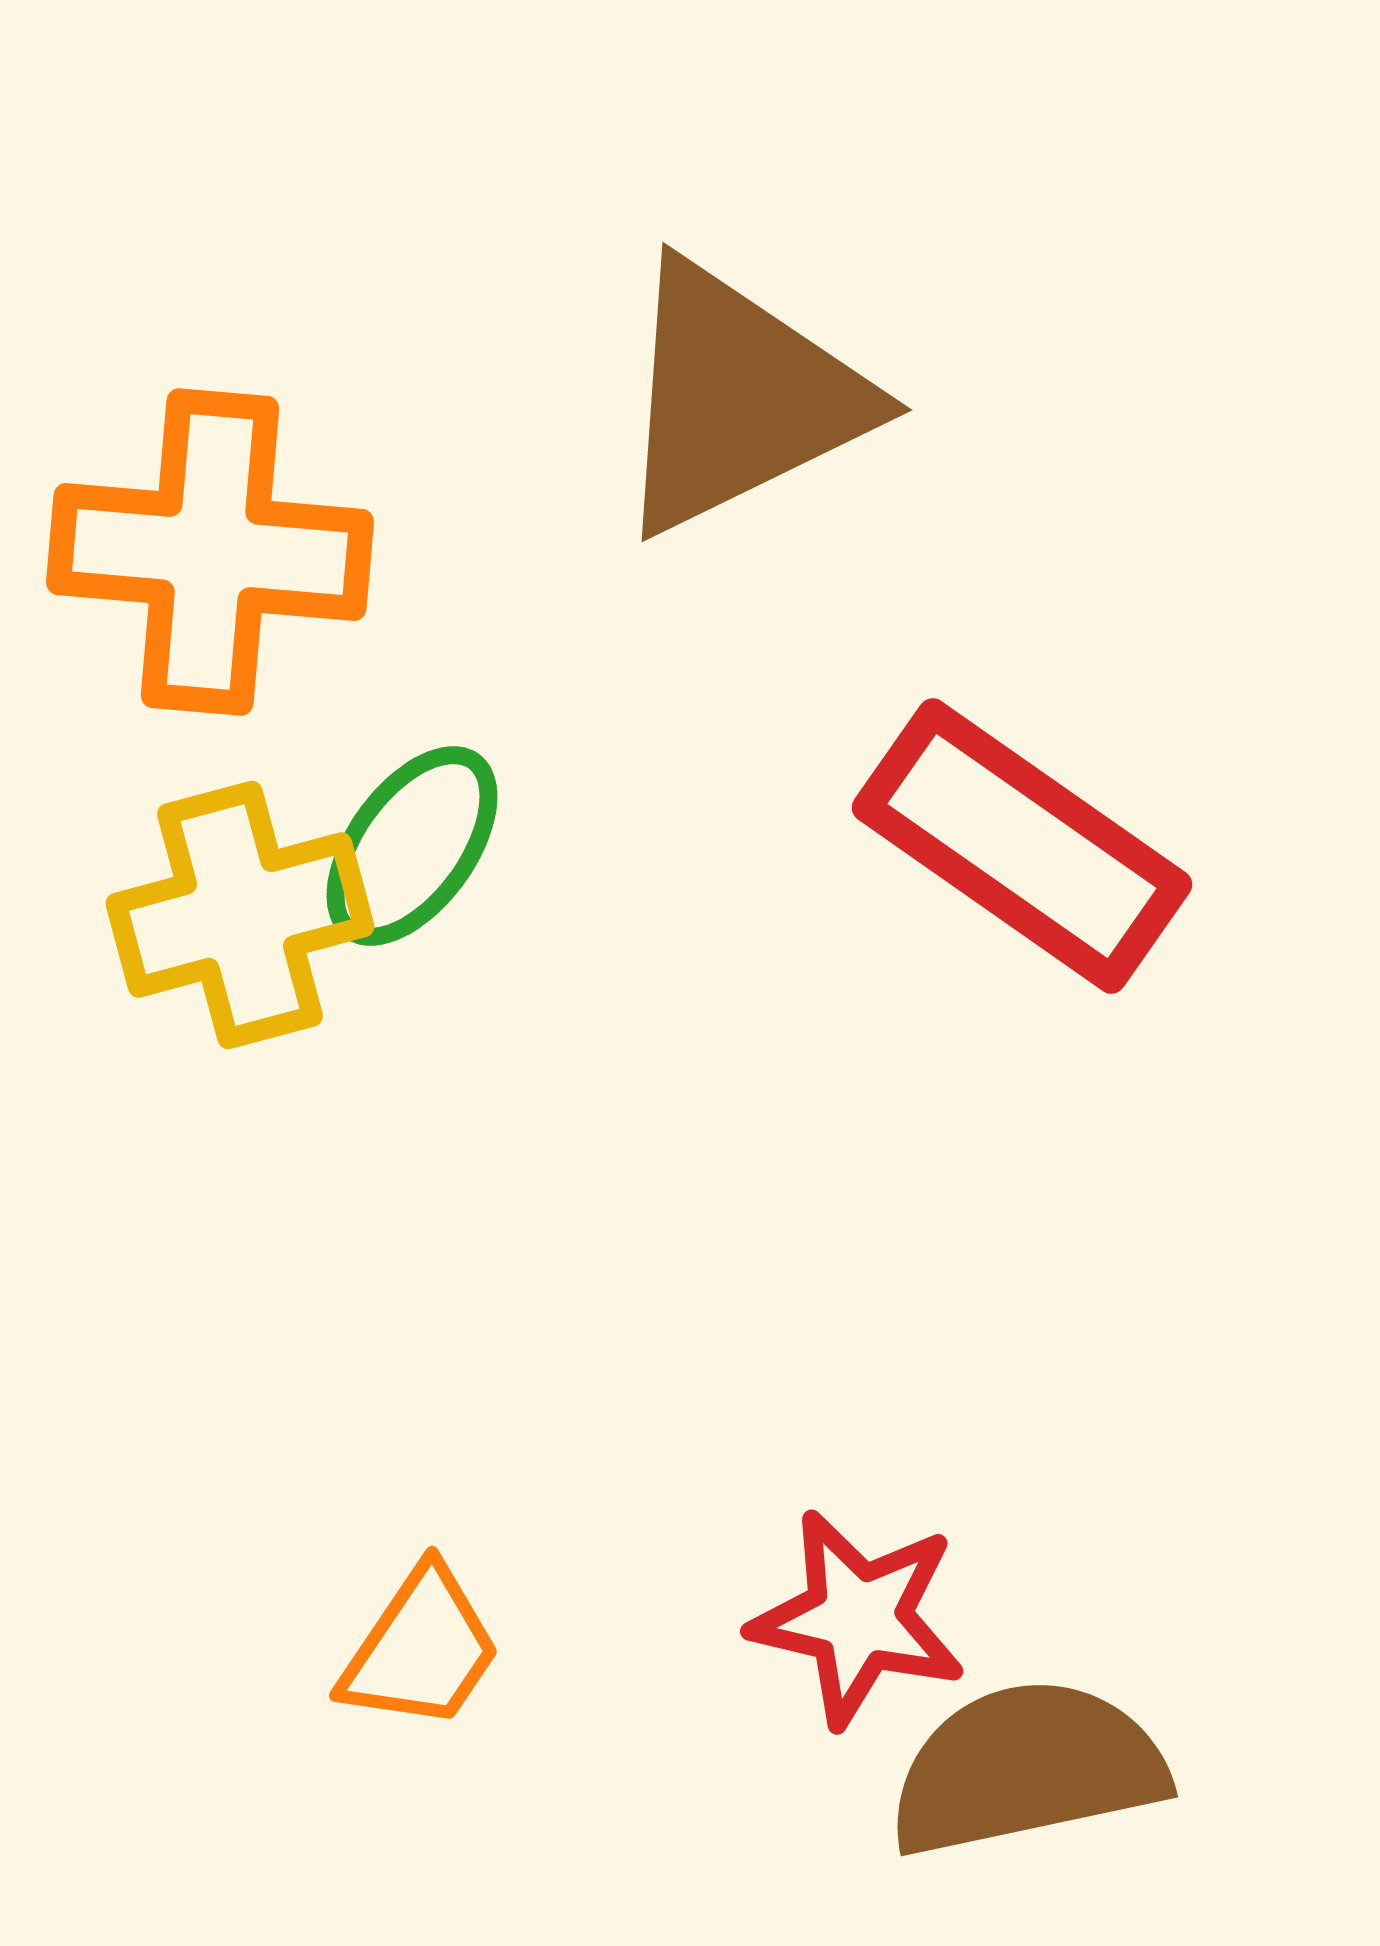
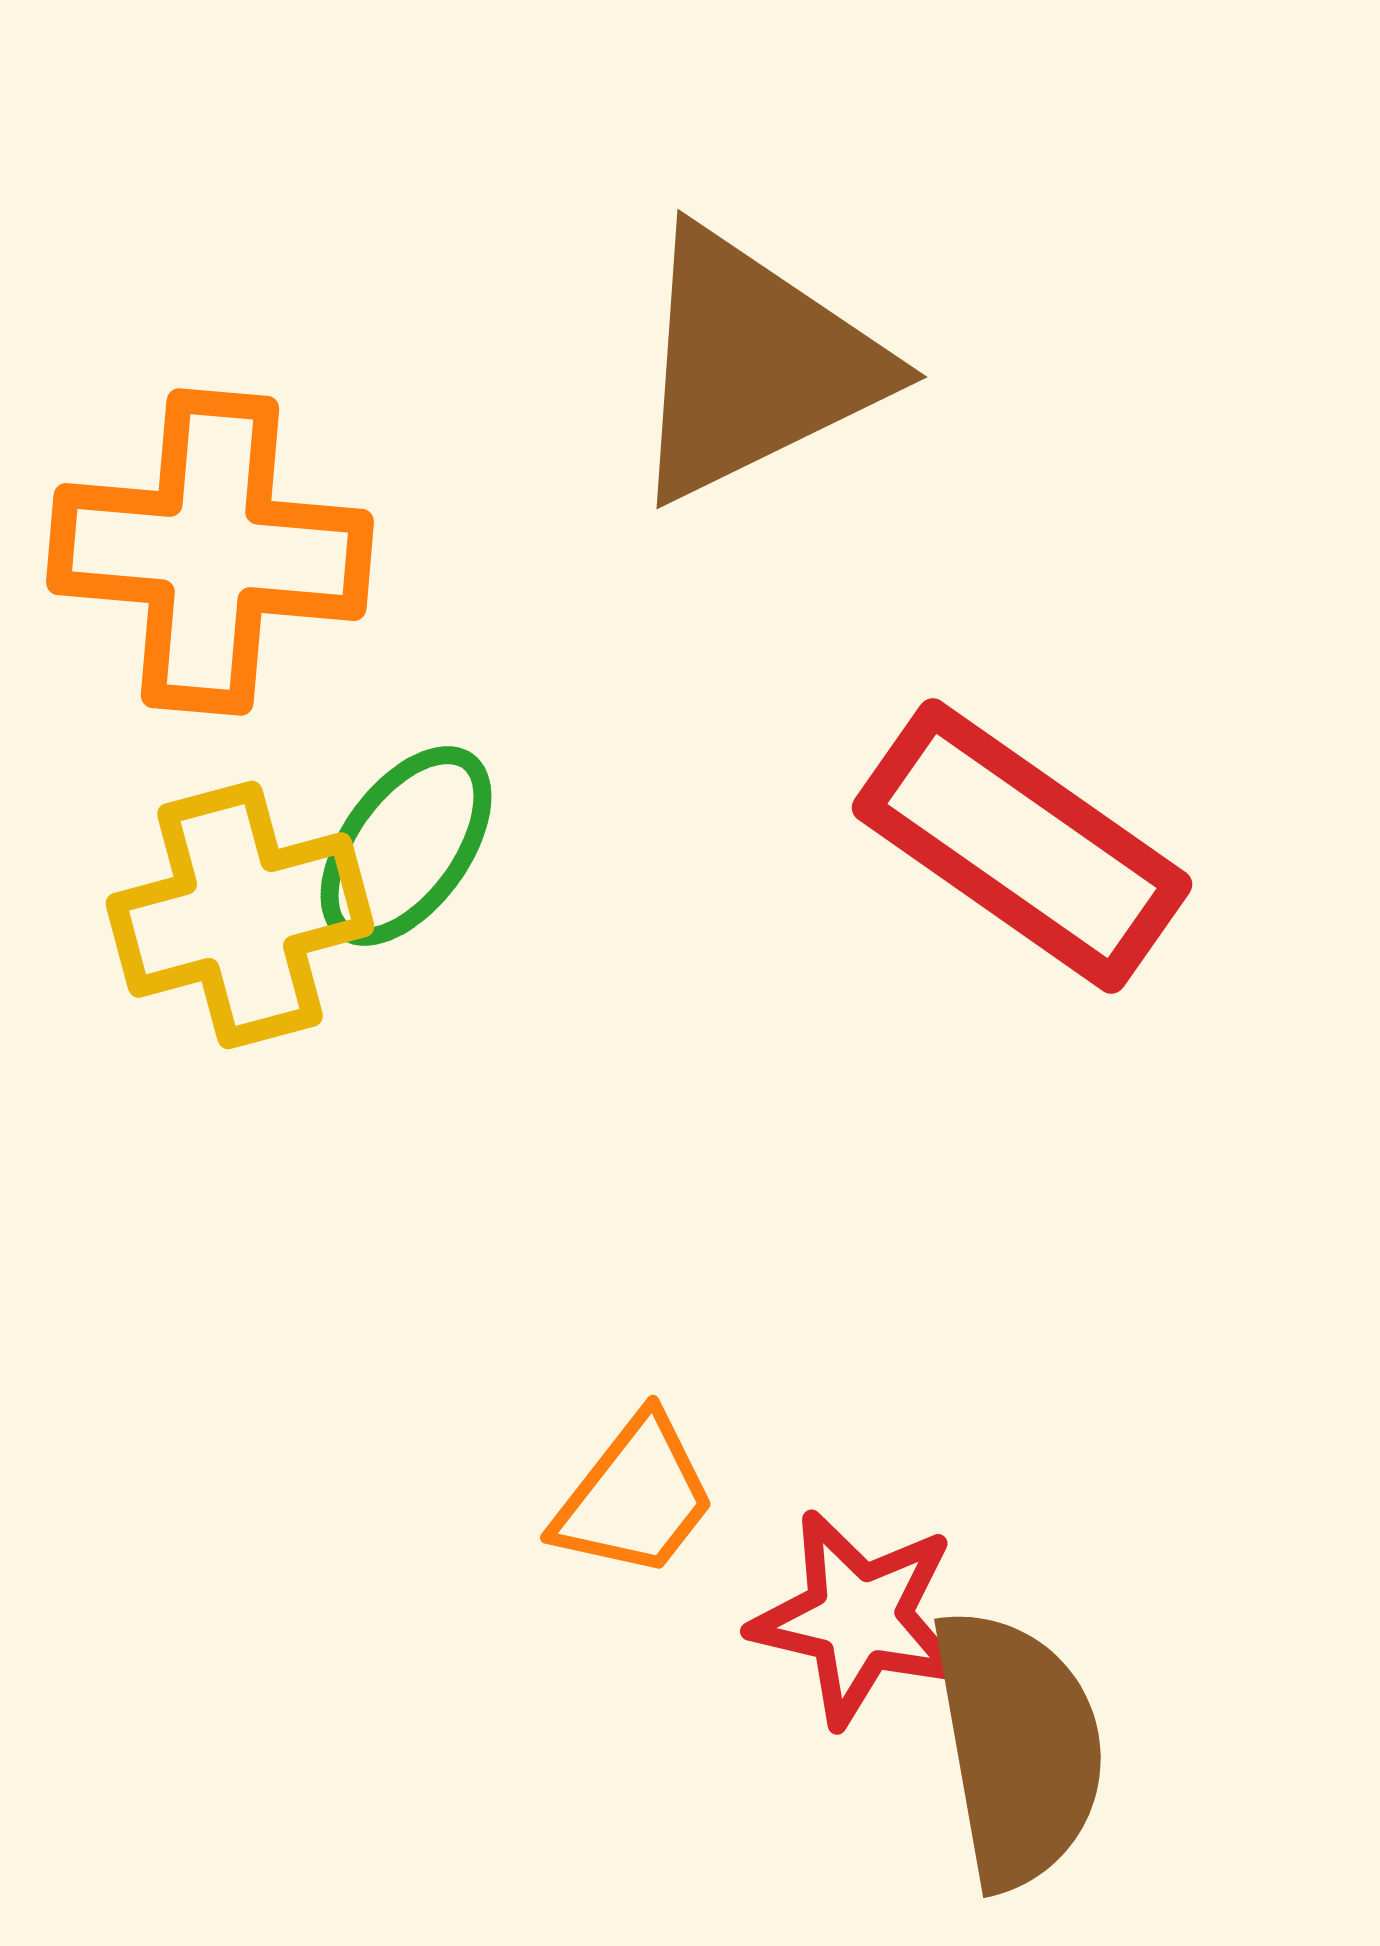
brown triangle: moved 15 px right, 33 px up
green ellipse: moved 6 px left
orange trapezoid: moved 214 px right, 152 px up; rotated 4 degrees clockwise
brown semicircle: moved 9 px left, 20 px up; rotated 92 degrees clockwise
